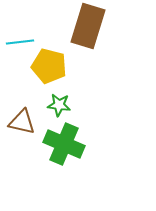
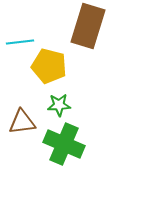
green star: rotated 10 degrees counterclockwise
brown triangle: rotated 20 degrees counterclockwise
